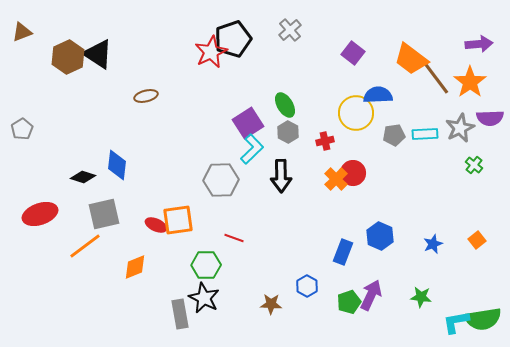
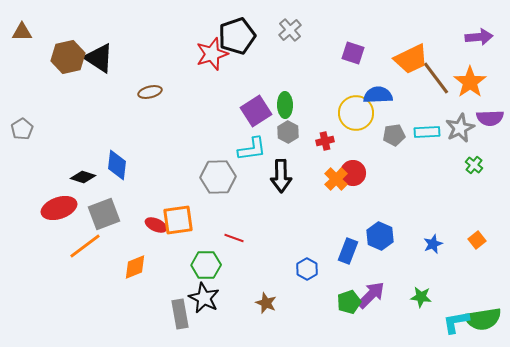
brown triangle at (22, 32): rotated 20 degrees clockwise
black pentagon at (233, 39): moved 4 px right, 3 px up
purple arrow at (479, 44): moved 7 px up
red star at (211, 52): moved 1 px right, 2 px down; rotated 8 degrees clockwise
purple square at (353, 53): rotated 20 degrees counterclockwise
black triangle at (98, 54): moved 1 px right, 4 px down
brown hexagon at (68, 57): rotated 12 degrees clockwise
orange trapezoid at (411, 59): rotated 63 degrees counterclockwise
brown ellipse at (146, 96): moved 4 px right, 4 px up
green ellipse at (285, 105): rotated 30 degrees clockwise
purple square at (248, 123): moved 8 px right, 12 px up
cyan rectangle at (425, 134): moved 2 px right, 2 px up
cyan L-shape at (252, 149): rotated 36 degrees clockwise
gray hexagon at (221, 180): moved 3 px left, 3 px up
red ellipse at (40, 214): moved 19 px right, 6 px up
gray square at (104, 214): rotated 8 degrees counterclockwise
blue rectangle at (343, 252): moved 5 px right, 1 px up
blue hexagon at (307, 286): moved 17 px up
purple arrow at (371, 295): rotated 20 degrees clockwise
brown star at (271, 304): moved 5 px left, 1 px up; rotated 20 degrees clockwise
